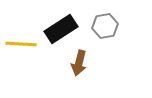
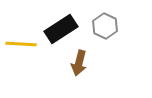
gray hexagon: rotated 25 degrees counterclockwise
